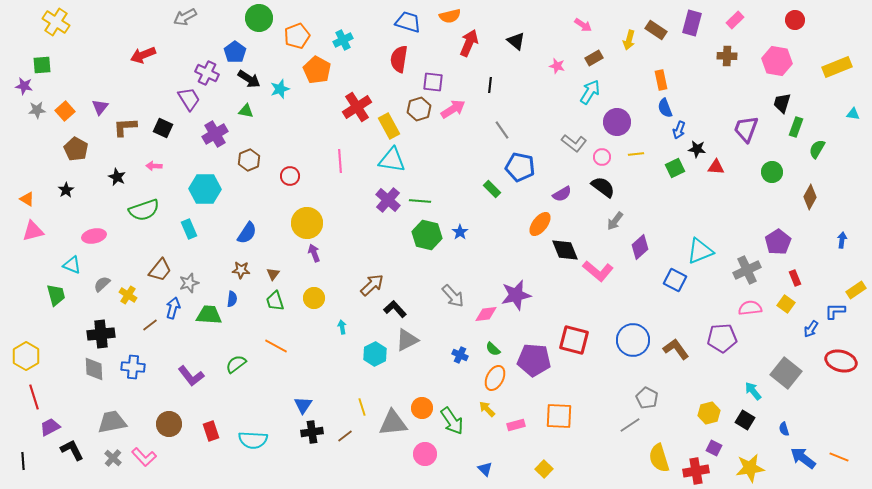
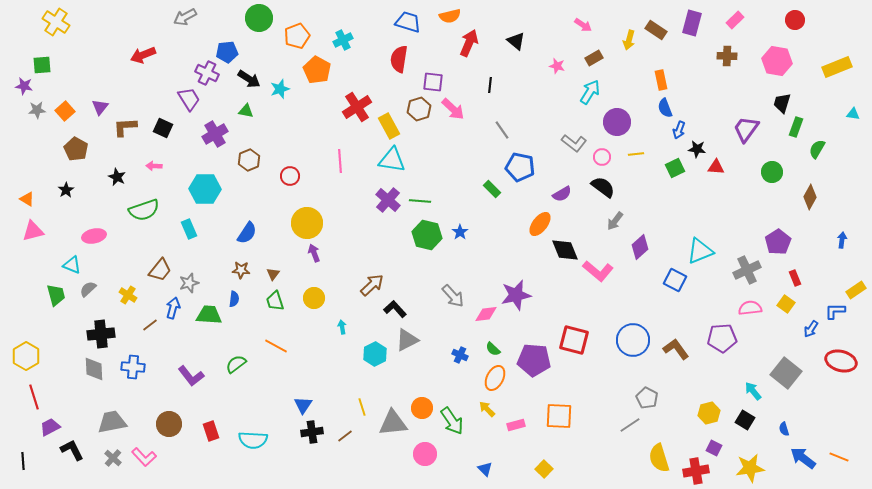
blue pentagon at (235, 52): moved 8 px left; rotated 30 degrees clockwise
pink arrow at (453, 109): rotated 75 degrees clockwise
purple trapezoid at (746, 129): rotated 16 degrees clockwise
gray semicircle at (102, 284): moved 14 px left, 5 px down
blue semicircle at (232, 299): moved 2 px right
